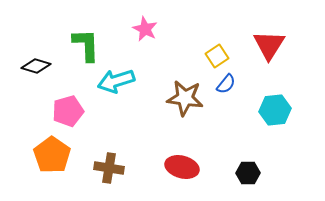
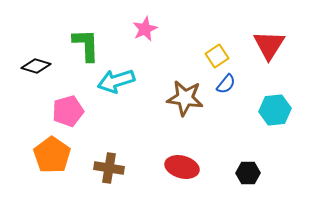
pink star: rotated 20 degrees clockwise
